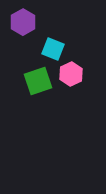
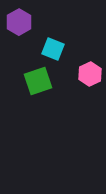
purple hexagon: moved 4 px left
pink hexagon: moved 19 px right
